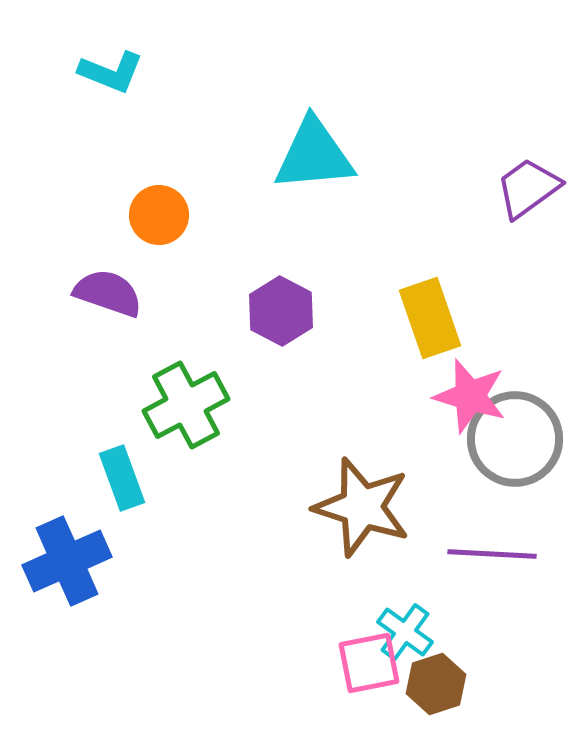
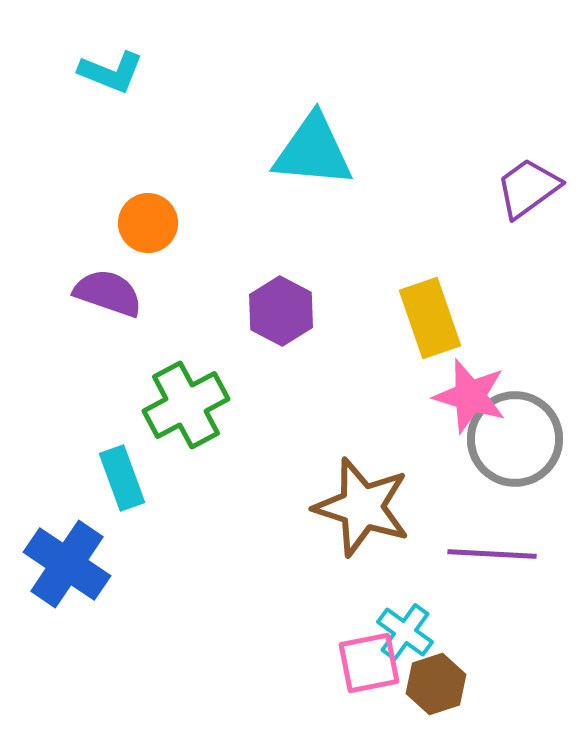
cyan triangle: moved 1 px left, 4 px up; rotated 10 degrees clockwise
orange circle: moved 11 px left, 8 px down
blue cross: moved 3 px down; rotated 32 degrees counterclockwise
